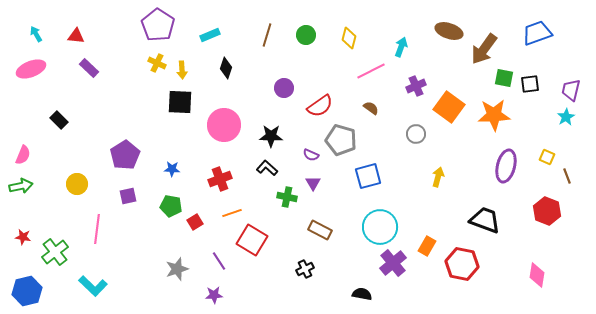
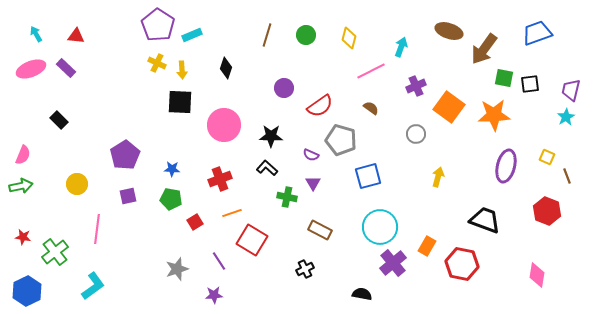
cyan rectangle at (210, 35): moved 18 px left
purple rectangle at (89, 68): moved 23 px left
green pentagon at (171, 206): moved 7 px up
cyan L-shape at (93, 286): rotated 80 degrees counterclockwise
blue hexagon at (27, 291): rotated 12 degrees counterclockwise
